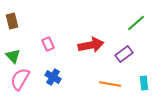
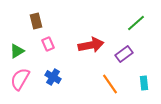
brown rectangle: moved 24 px right
green triangle: moved 4 px right, 5 px up; rotated 42 degrees clockwise
orange line: rotated 45 degrees clockwise
